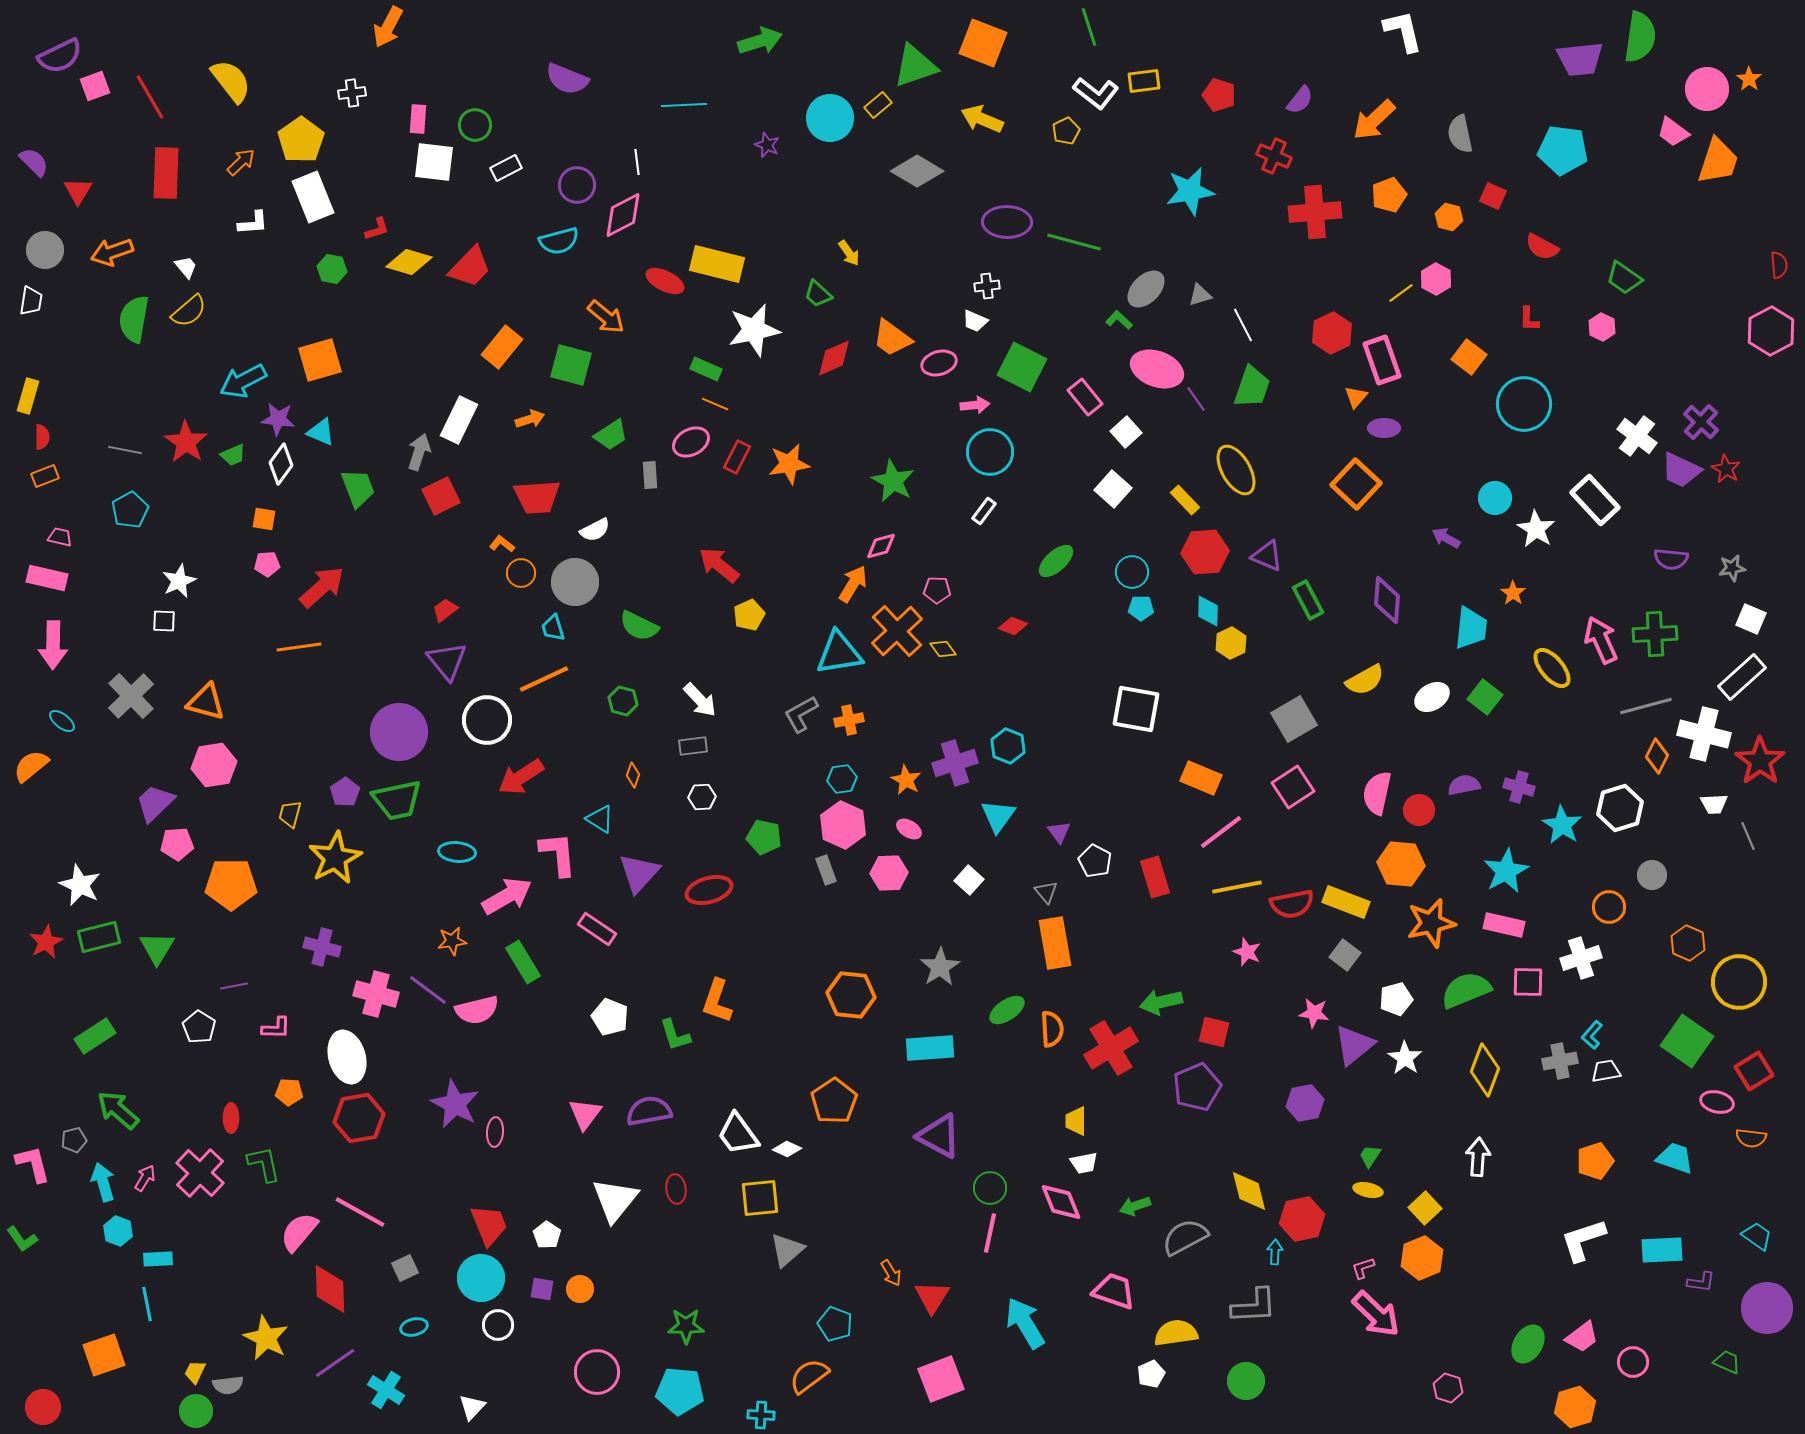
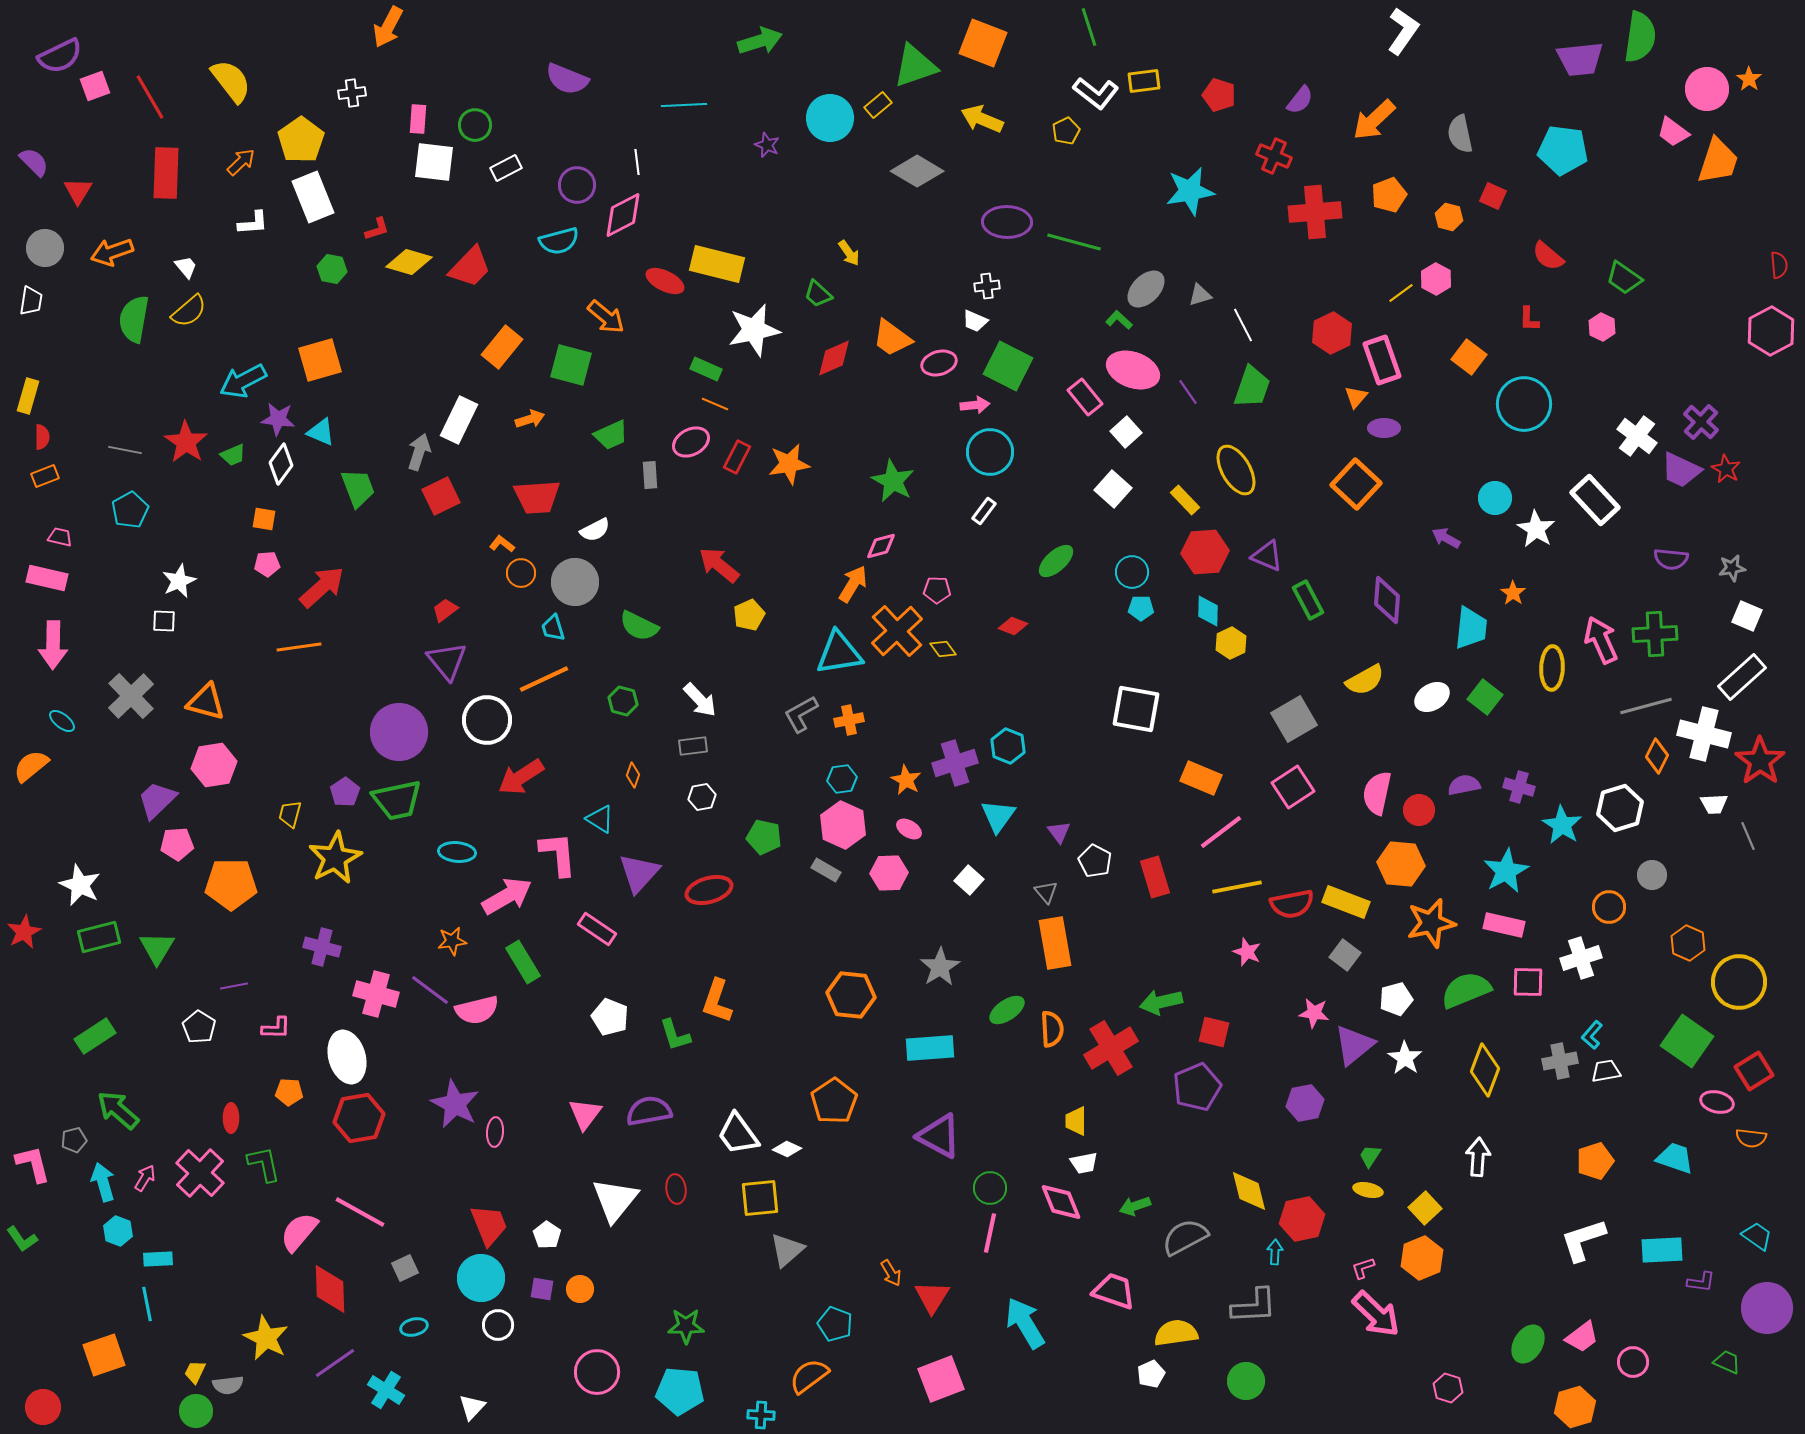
white L-shape at (1403, 31): rotated 48 degrees clockwise
red semicircle at (1542, 247): moved 6 px right, 9 px down; rotated 12 degrees clockwise
gray circle at (45, 250): moved 2 px up
green square at (1022, 367): moved 14 px left, 1 px up
pink ellipse at (1157, 369): moved 24 px left, 1 px down
purple line at (1196, 399): moved 8 px left, 7 px up
green trapezoid at (611, 435): rotated 9 degrees clockwise
white square at (1751, 619): moved 4 px left, 3 px up
yellow ellipse at (1552, 668): rotated 42 degrees clockwise
white hexagon at (702, 797): rotated 8 degrees counterclockwise
purple trapezoid at (155, 803): moved 2 px right, 3 px up
gray rectangle at (826, 870): rotated 40 degrees counterclockwise
red star at (46, 942): moved 22 px left, 10 px up
purple line at (428, 990): moved 2 px right
